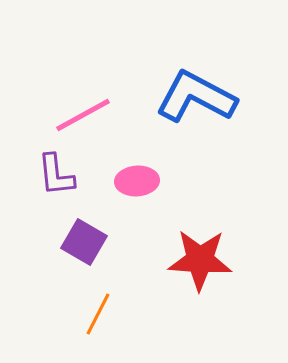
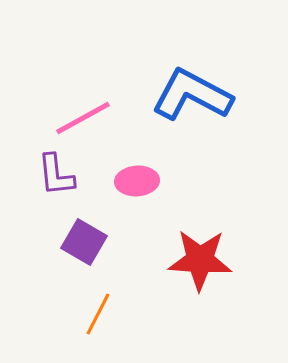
blue L-shape: moved 4 px left, 2 px up
pink line: moved 3 px down
